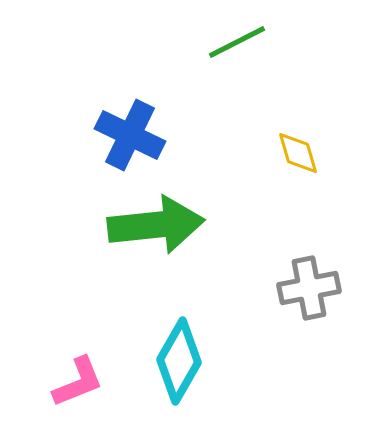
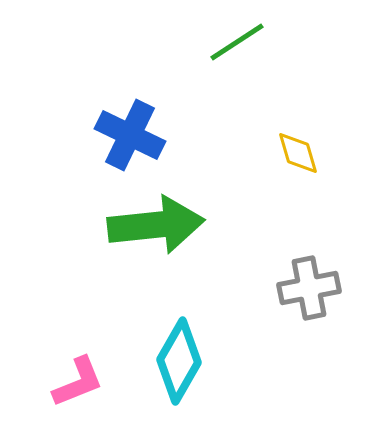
green line: rotated 6 degrees counterclockwise
